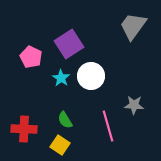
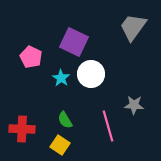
gray trapezoid: moved 1 px down
purple square: moved 5 px right, 2 px up; rotated 32 degrees counterclockwise
white circle: moved 2 px up
red cross: moved 2 px left
